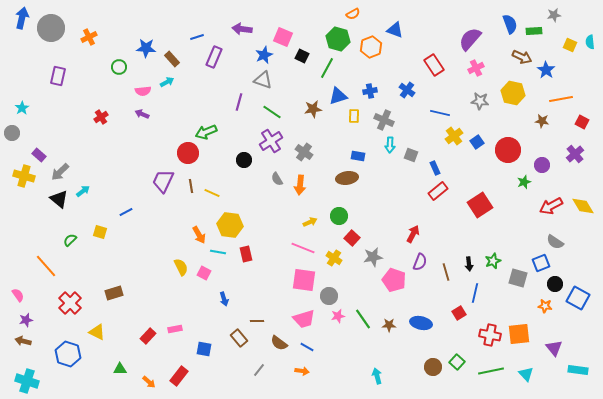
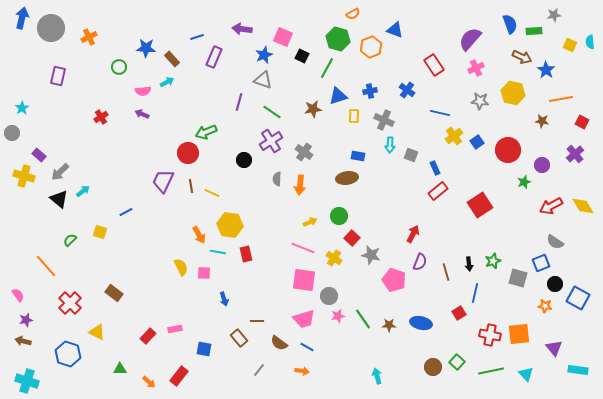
gray semicircle at (277, 179): rotated 32 degrees clockwise
gray star at (373, 257): moved 2 px left, 2 px up; rotated 24 degrees clockwise
pink square at (204, 273): rotated 24 degrees counterclockwise
brown rectangle at (114, 293): rotated 54 degrees clockwise
